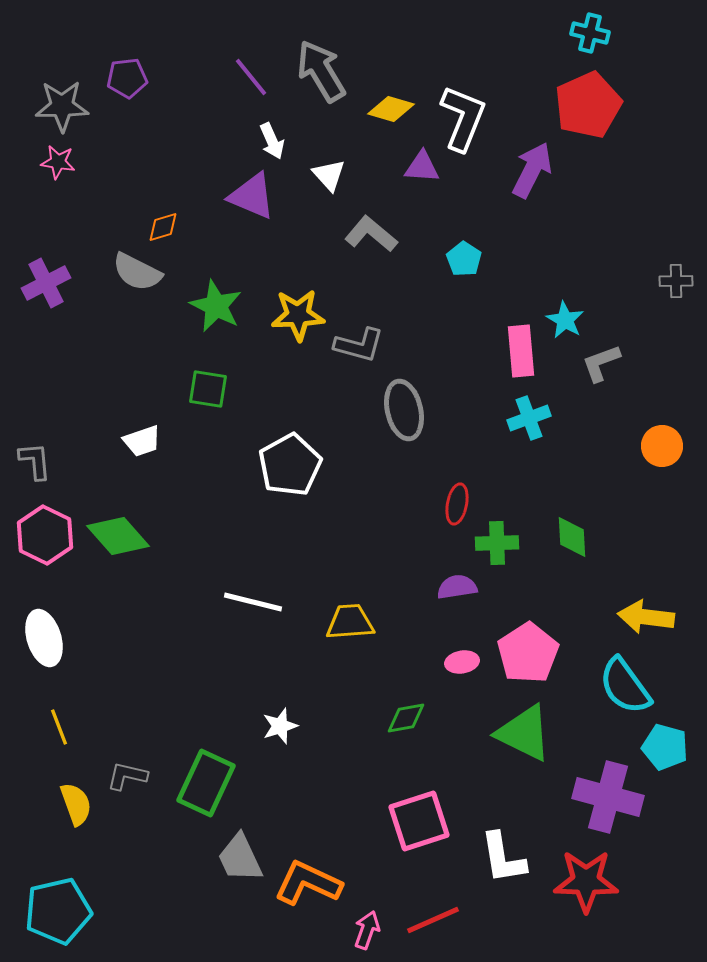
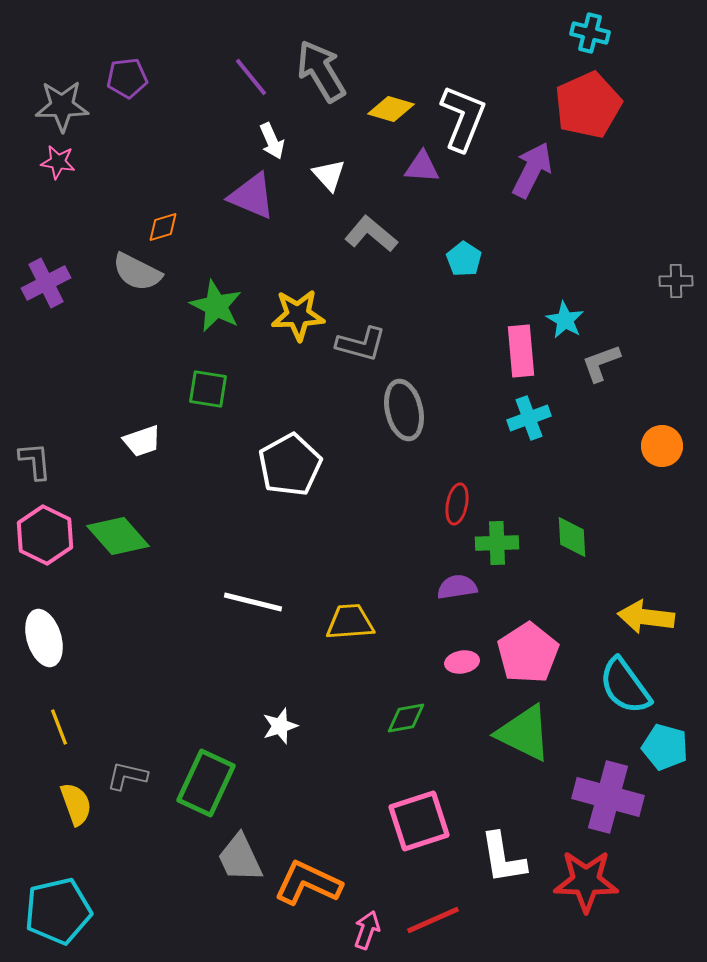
gray L-shape at (359, 345): moved 2 px right, 1 px up
